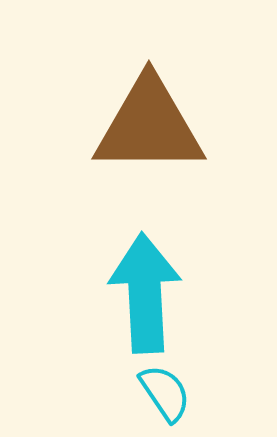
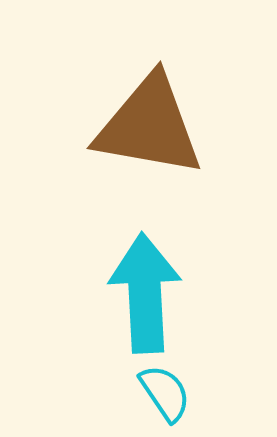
brown triangle: rotated 10 degrees clockwise
